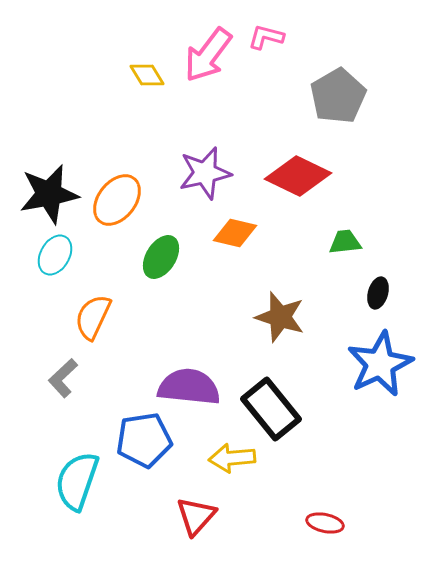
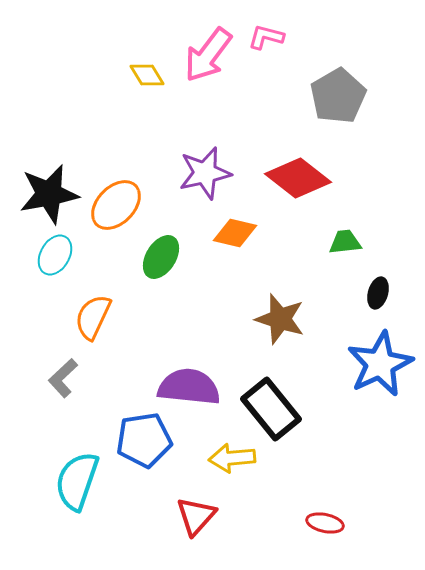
red diamond: moved 2 px down; rotated 12 degrees clockwise
orange ellipse: moved 1 px left, 5 px down; rotated 6 degrees clockwise
brown star: moved 2 px down
